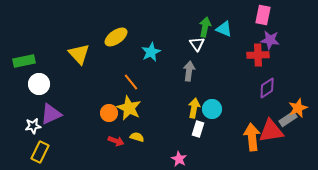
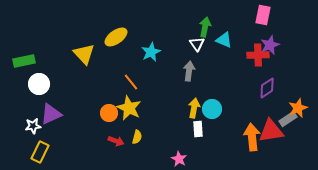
cyan triangle: moved 11 px down
purple star: moved 5 px down; rotated 30 degrees counterclockwise
yellow triangle: moved 5 px right
white rectangle: rotated 21 degrees counterclockwise
yellow semicircle: rotated 88 degrees clockwise
